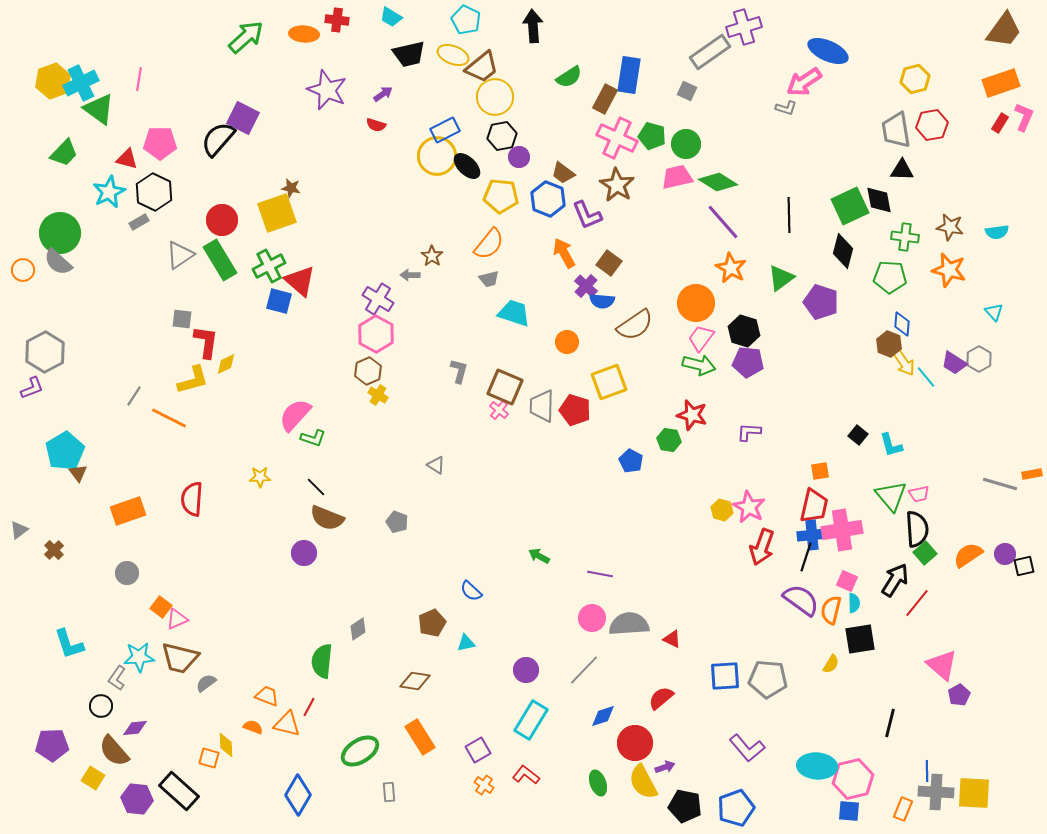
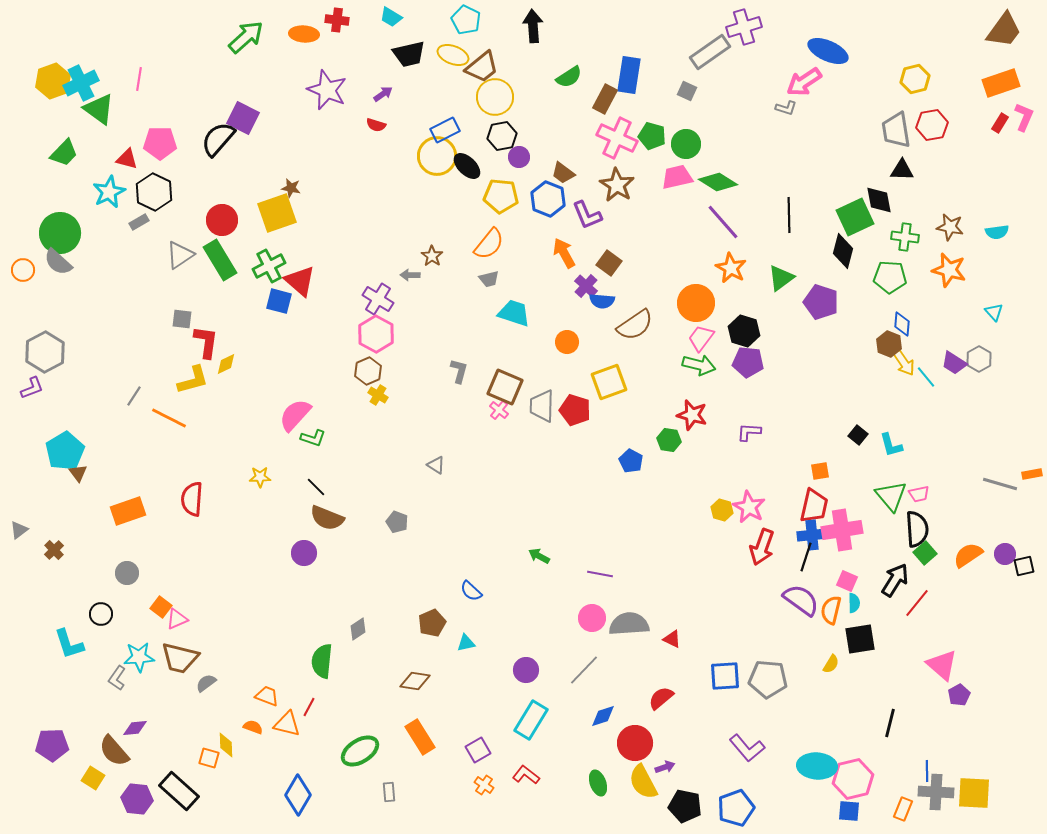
green square at (850, 206): moved 5 px right, 11 px down
black circle at (101, 706): moved 92 px up
